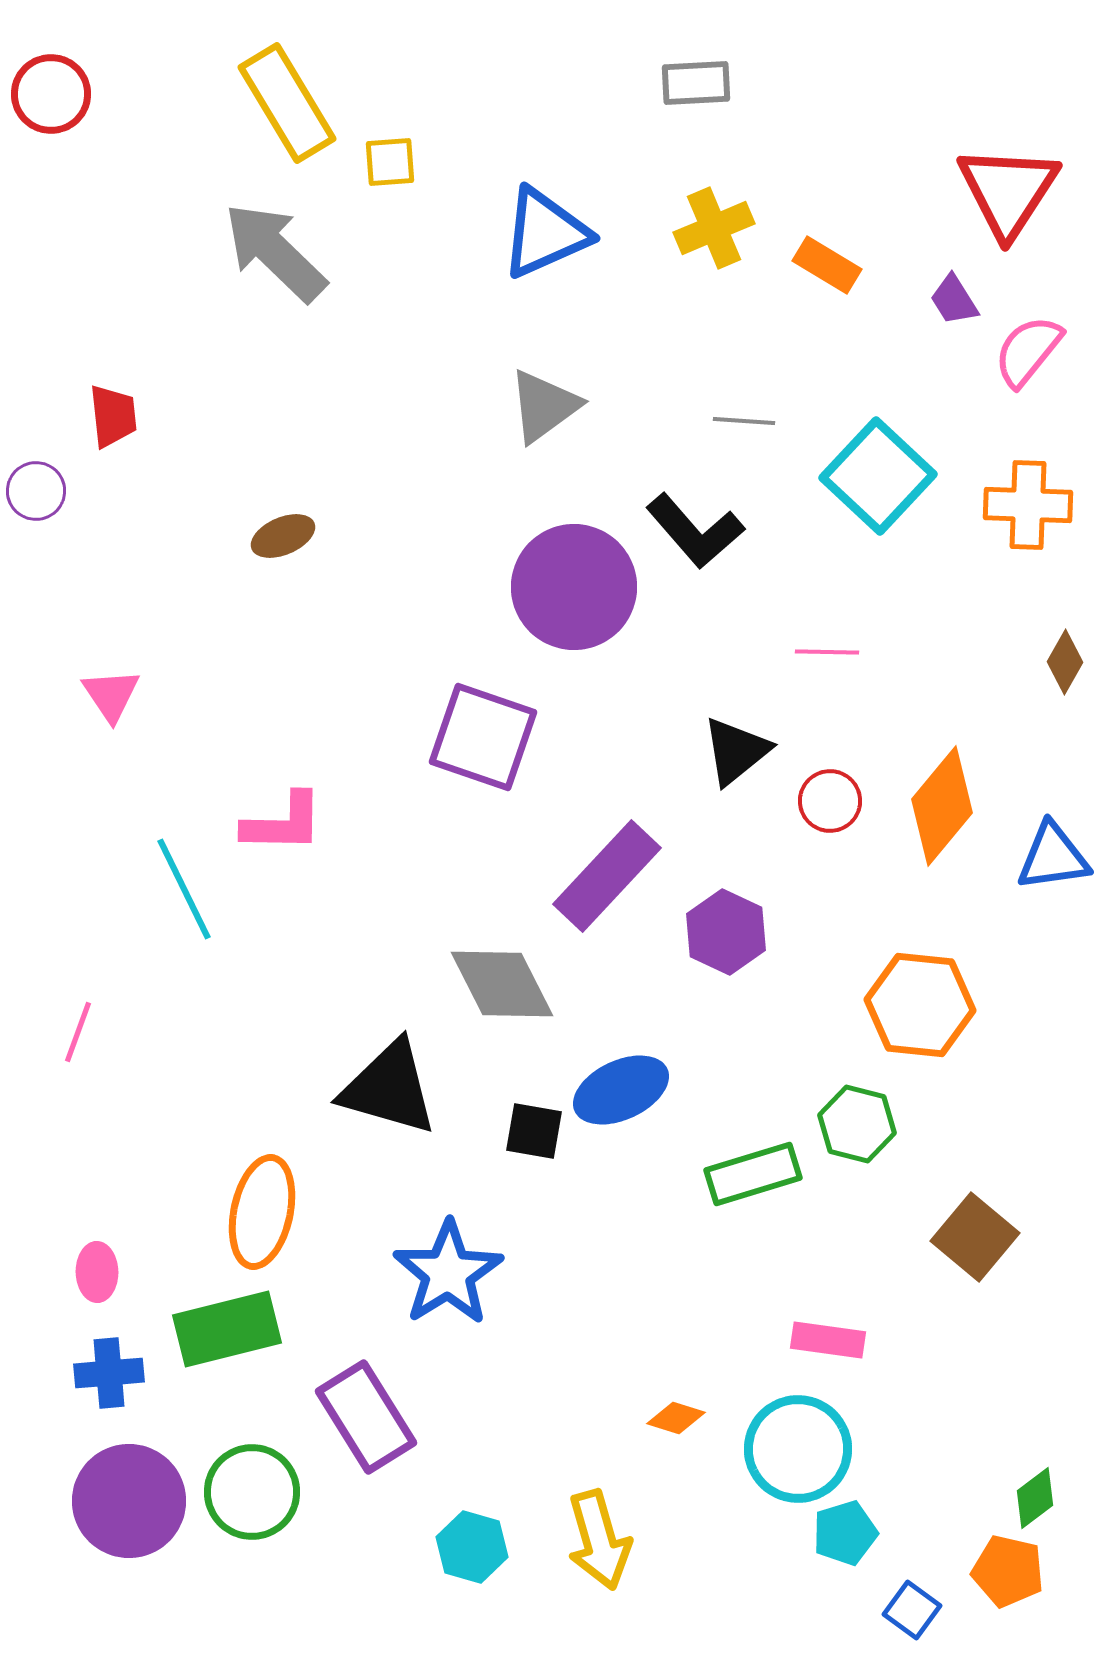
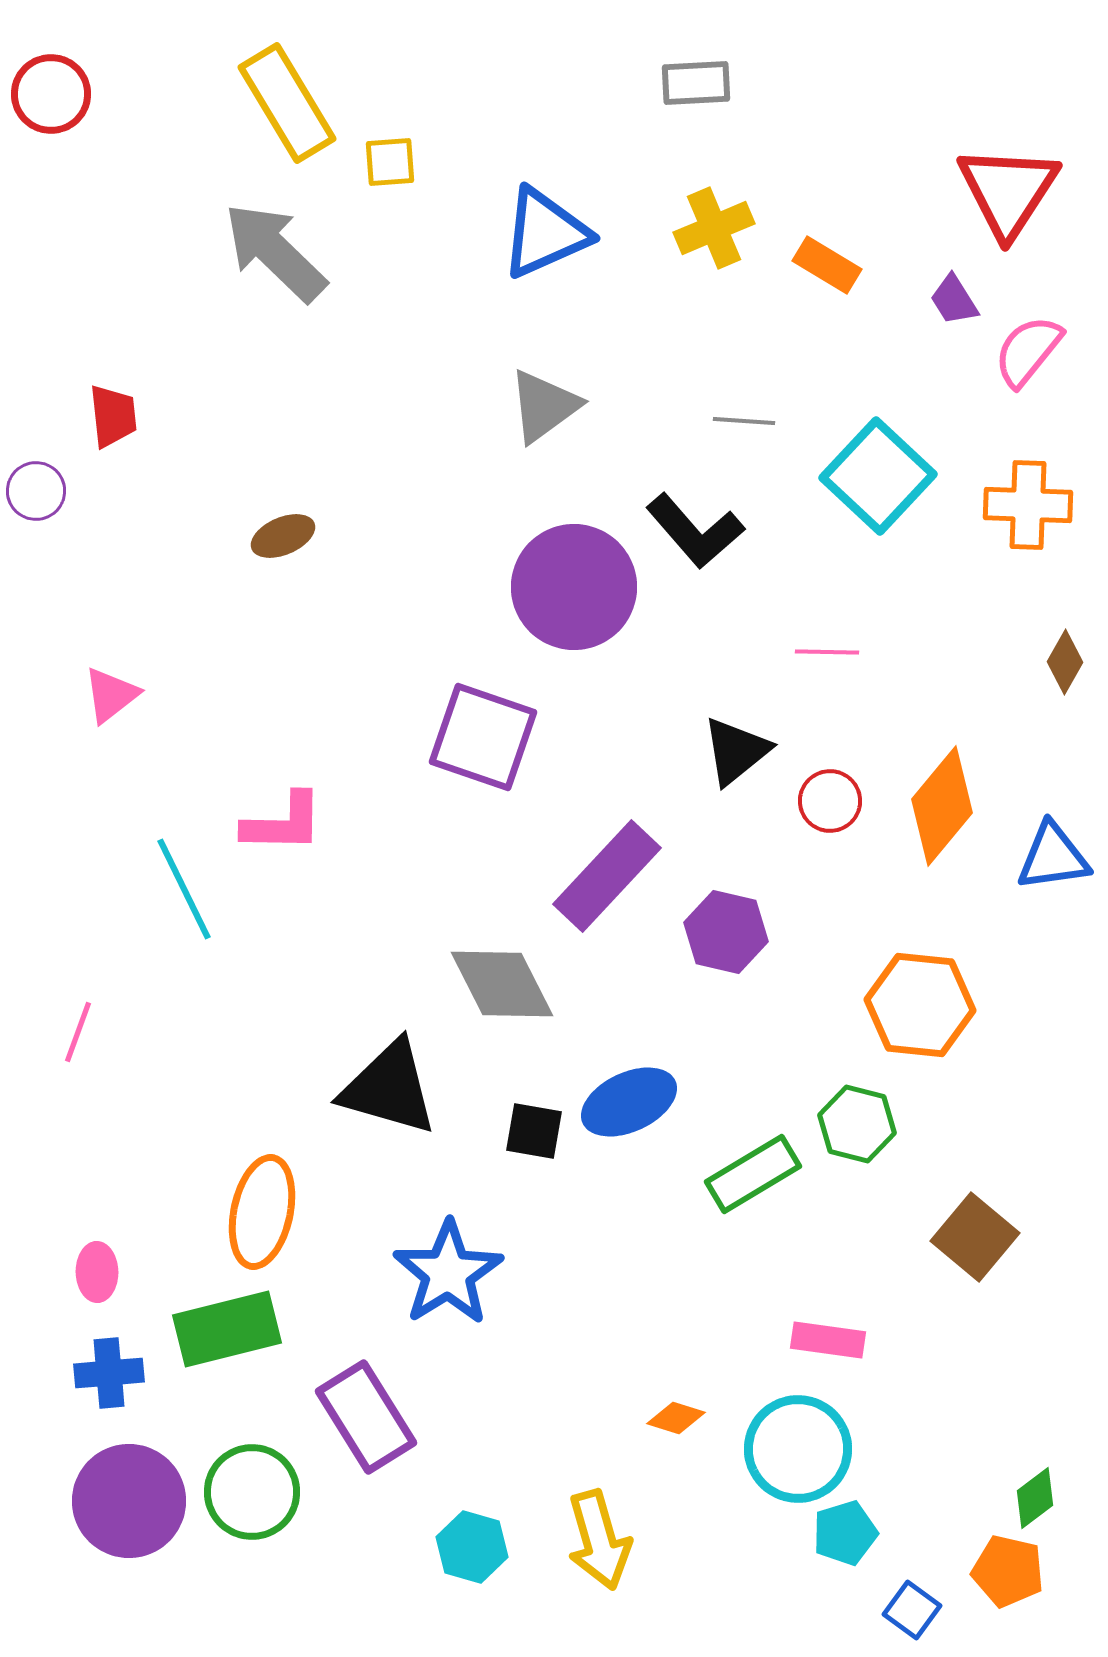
pink triangle at (111, 695): rotated 26 degrees clockwise
purple hexagon at (726, 932): rotated 12 degrees counterclockwise
blue ellipse at (621, 1090): moved 8 px right, 12 px down
green rectangle at (753, 1174): rotated 14 degrees counterclockwise
